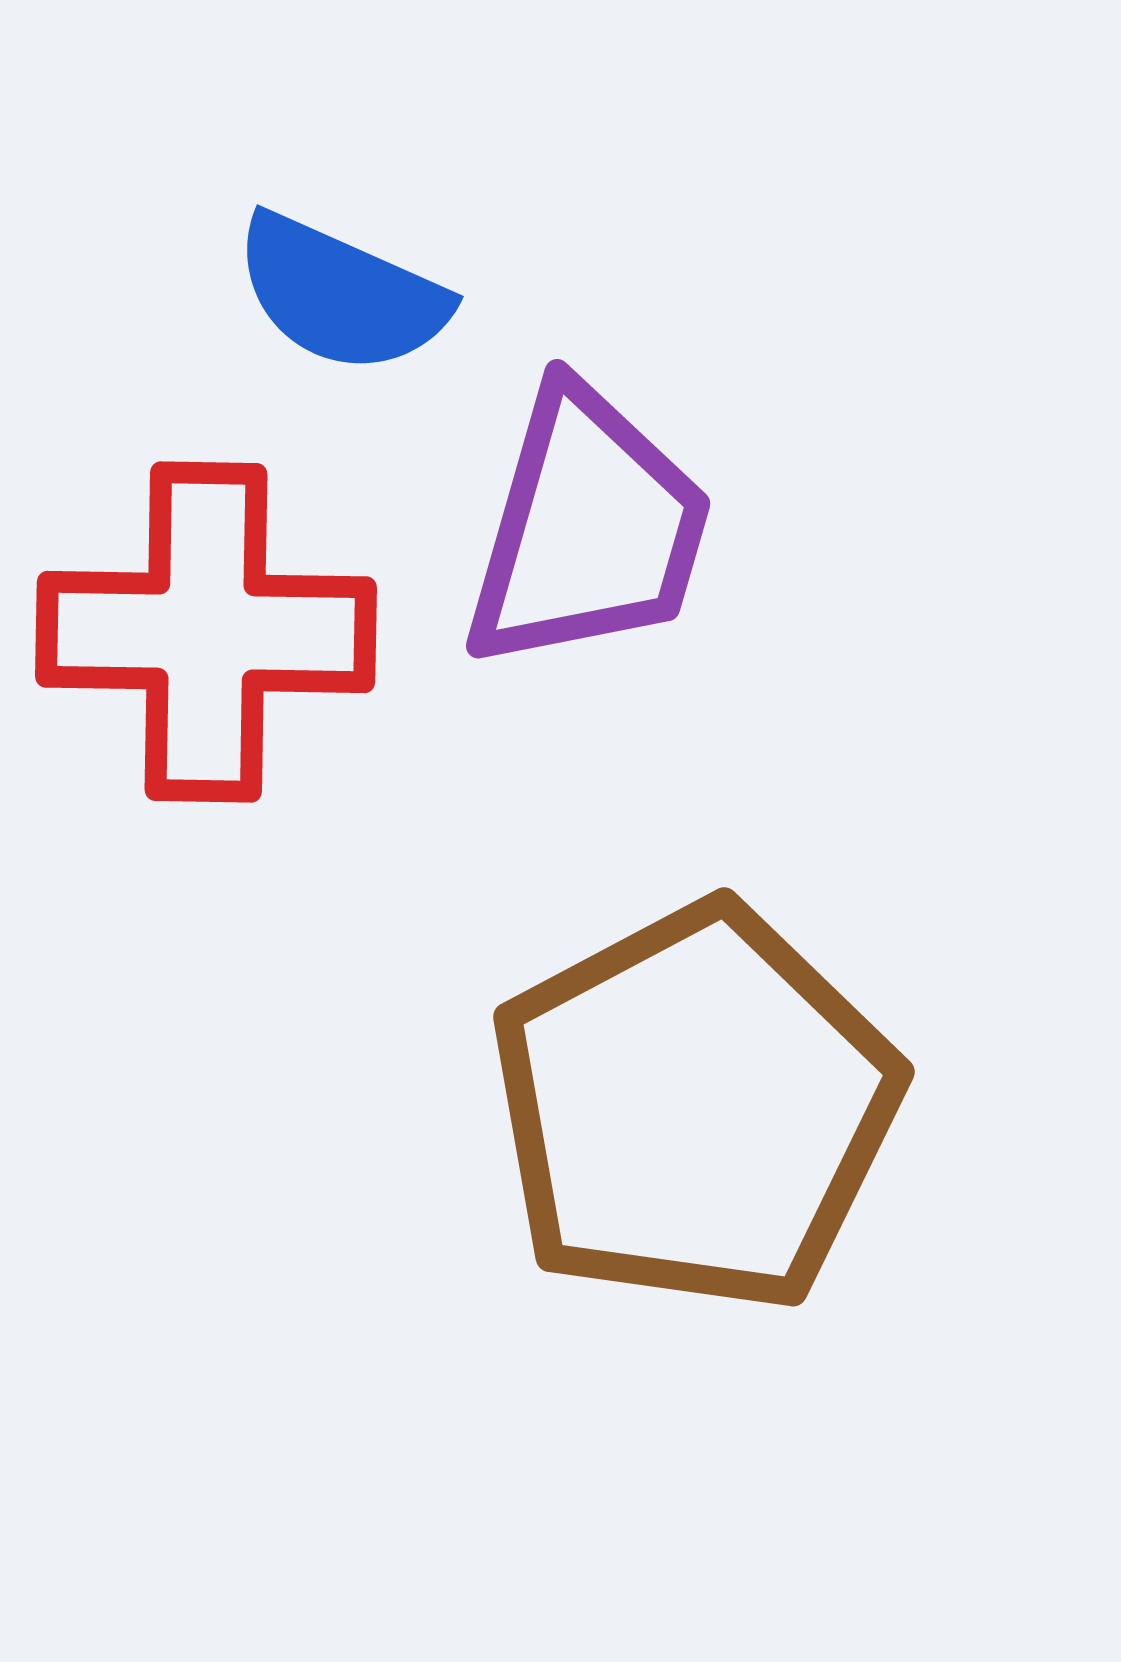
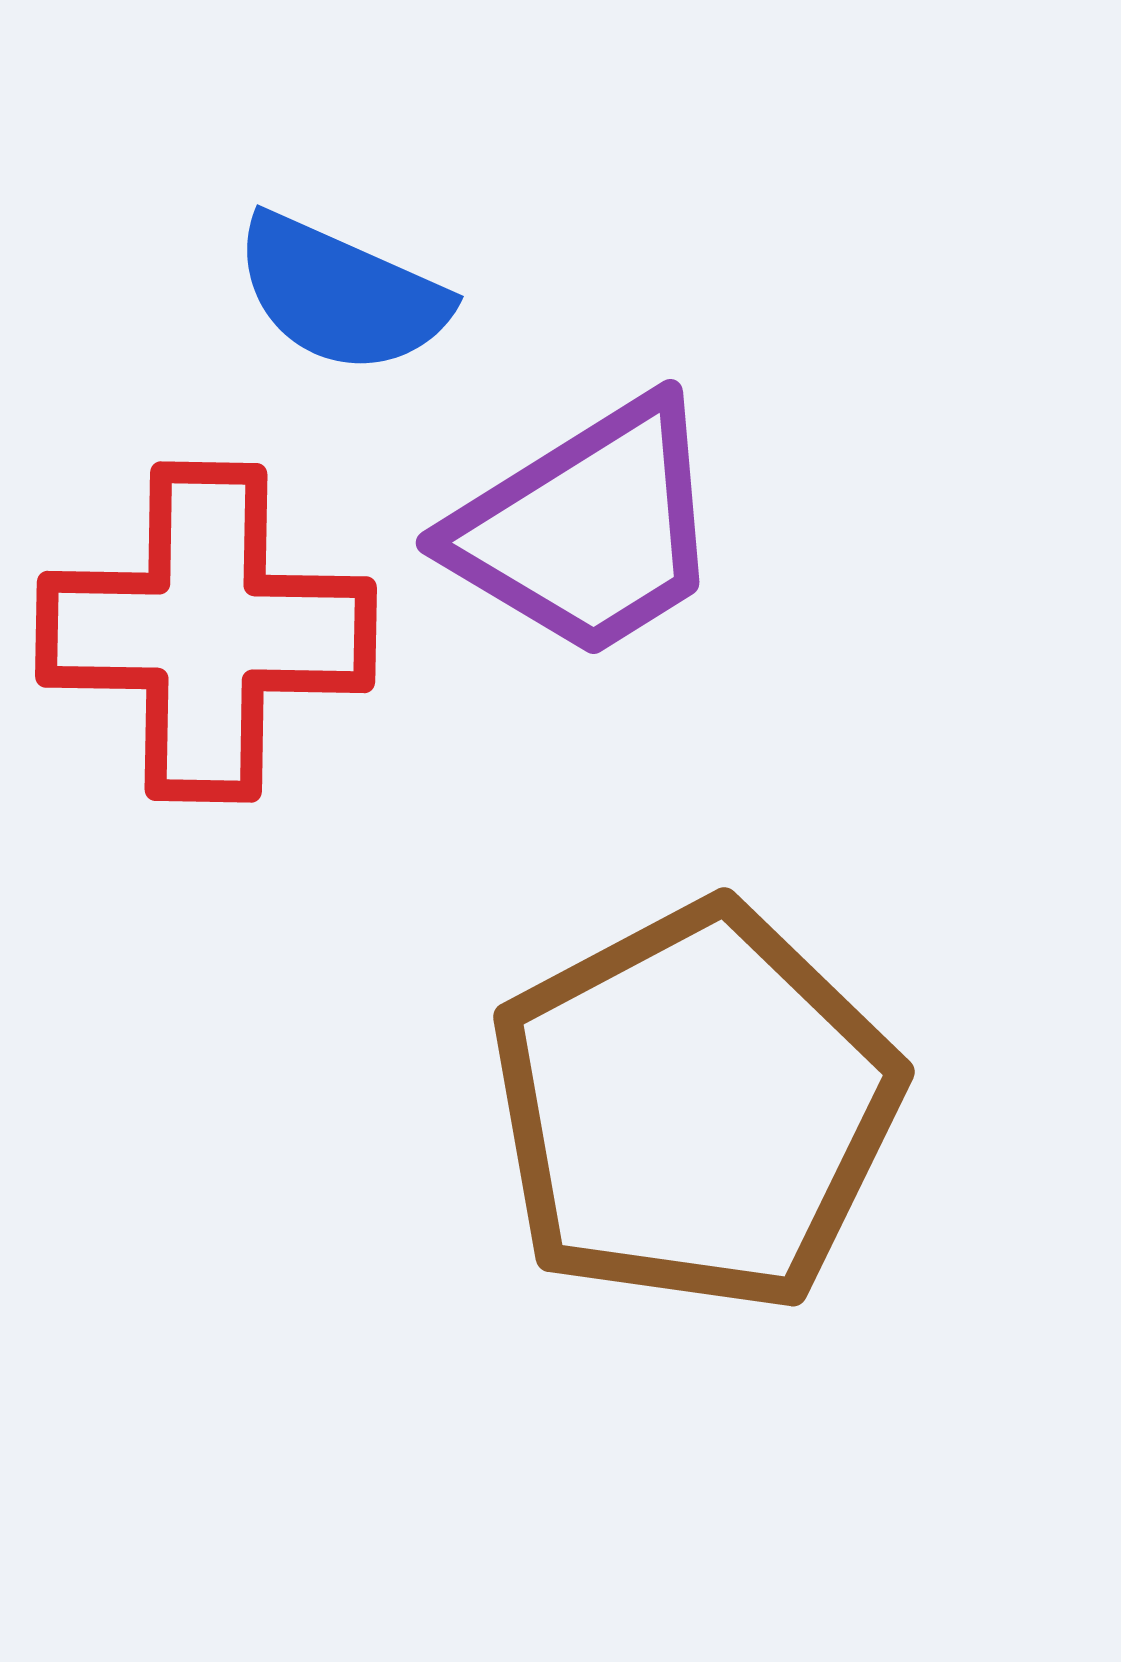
purple trapezoid: rotated 42 degrees clockwise
